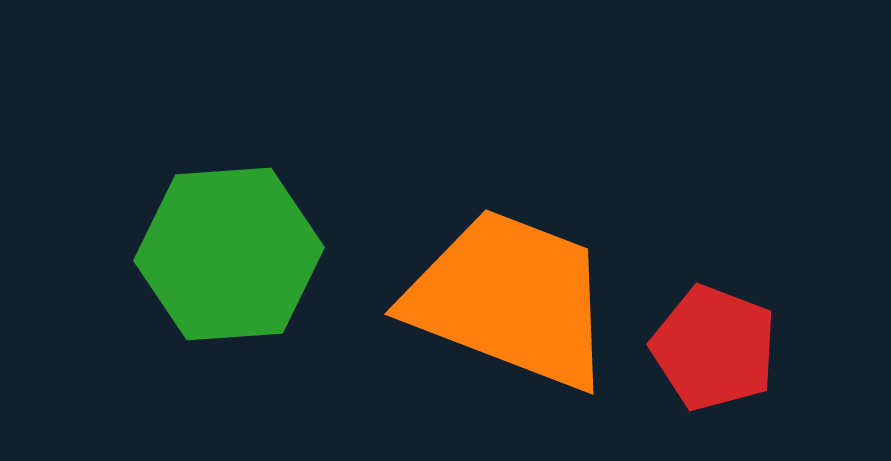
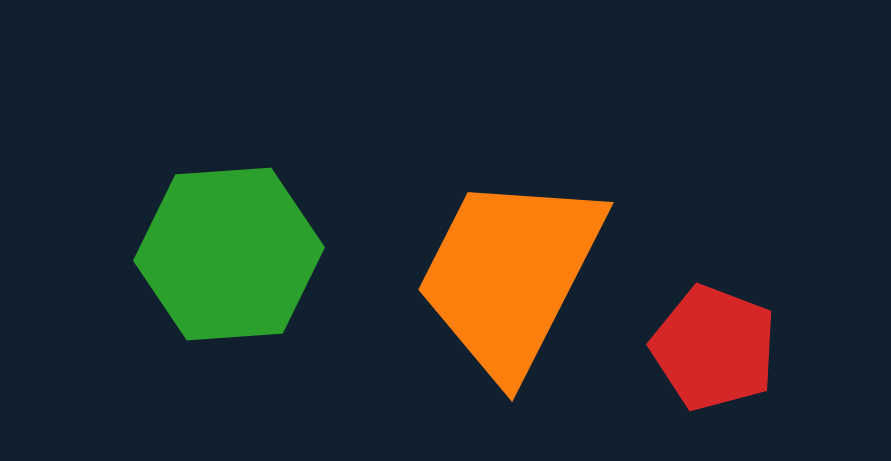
orange trapezoid: moved 24 px up; rotated 84 degrees counterclockwise
